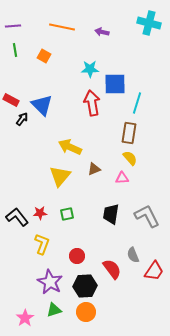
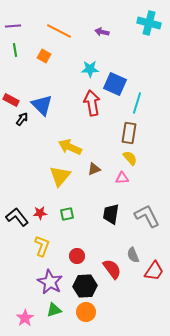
orange line: moved 3 px left, 4 px down; rotated 15 degrees clockwise
blue square: rotated 25 degrees clockwise
yellow L-shape: moved 2 px down
